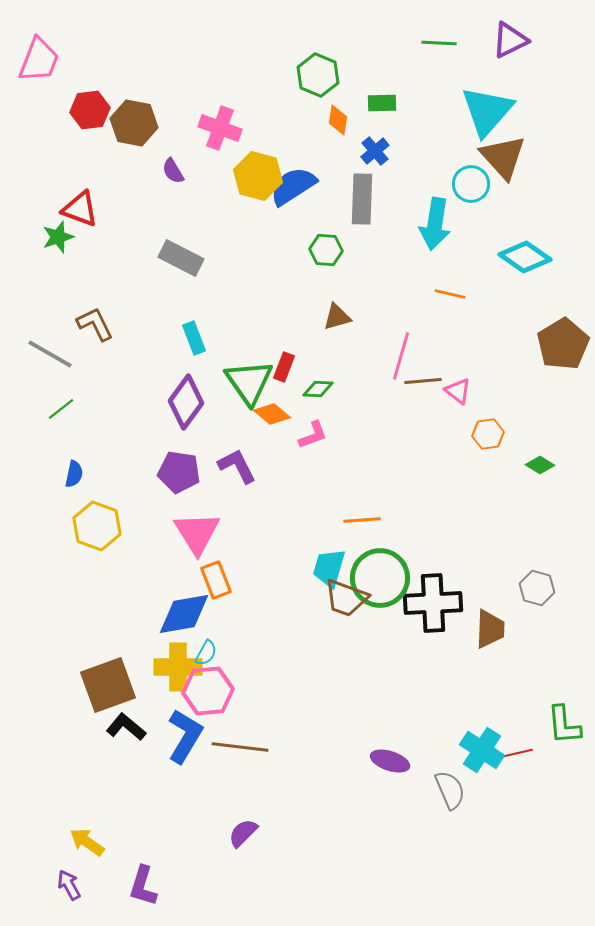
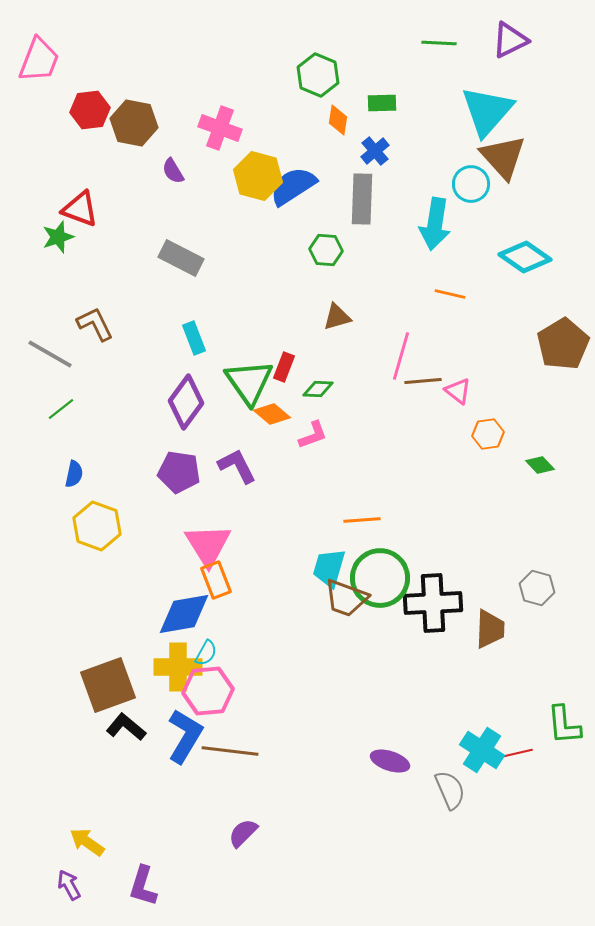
green diamond at (540, 465): rotated 16 degrees clockwise
pink triangle at (197, 533): moved 11 px right, 12 px down
brown line at (240, 747): moved 10 px left, 4 px down
